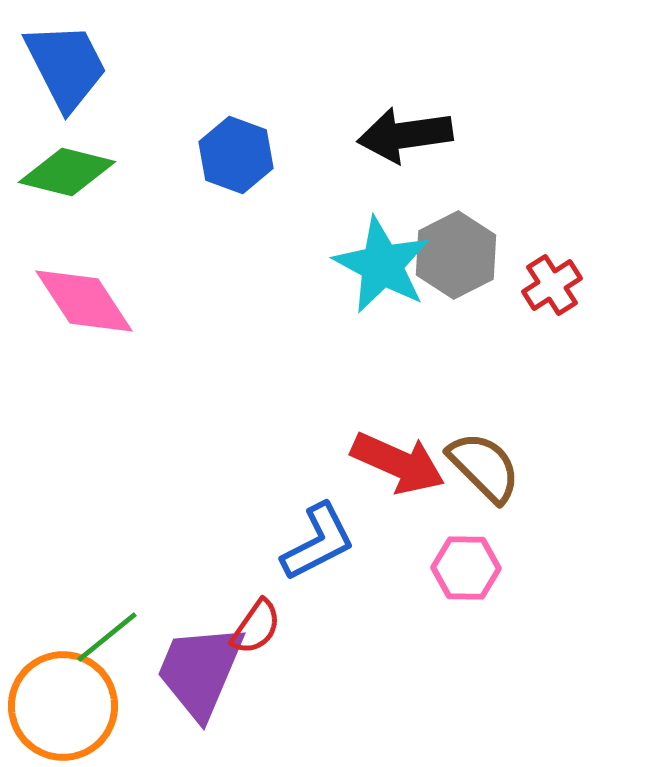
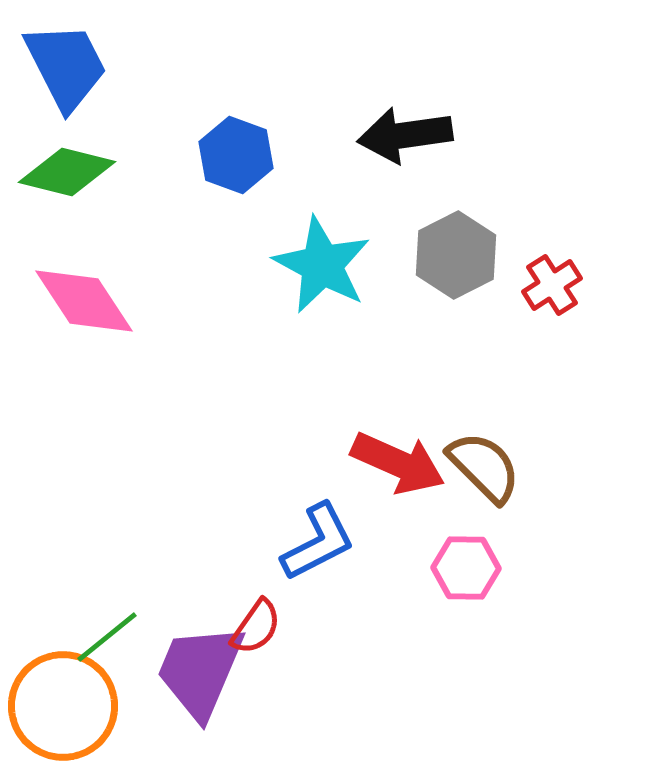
cyan star: moved 60 px left
